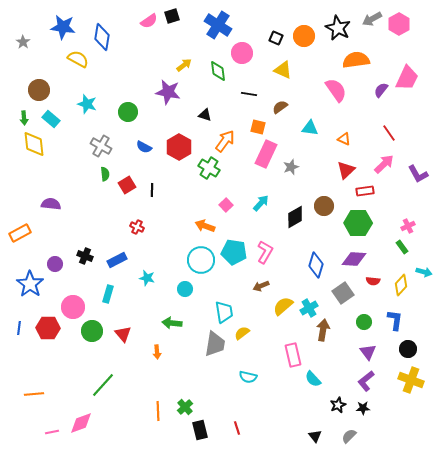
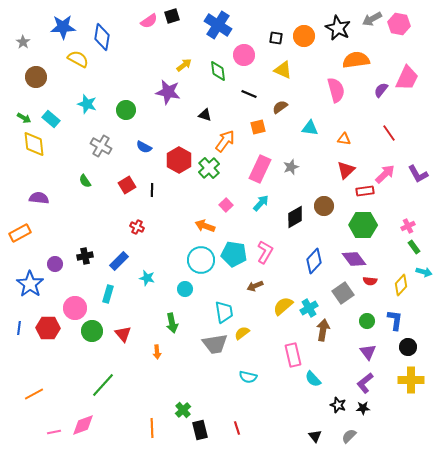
pink hexagon at (399, 24): rotated 20 degrees counterclockwise
blue star at (63, 27): rotated 10 degrees counterclockwise
black square at (276, 38): rotated 16 degrees counterclockwise
pink circle at (242, 53): moved 2 px right, 2 px down
brown circle at (39, 90): moved 3 px left, 13 px up
pink semicircle at (336, 90): rotated 20 degrees clockwise
black line at (249, 94): rotated 14 degrees clockwise
green circle at (128, 112): moved 2 px left, 2 px up
green arrow at (24, 118): rotated 56 degrees counterclockwise
orange square at (258, 127): rotated 28 degrees counterclockwise
orange triangle at (344, 139): rotated 16 degrees counterclockwise
red hexagon at (179, 147): moved 13 px down
pink rectangle at (266, 154): moved 6 px left, 15 px down
pink arrow at (384, 164): moved 1 px right, 10 px down
green cross at (209, 168): rotated 15 degrees clockwise
green semicircle at (105, 174): moved 20 px left, 7 px down; rotated 152 degrees clockwise
purple semicircle at (51, 204): moved 12 px left, 6 px up
green hexagon at (358, 223): moved 5 px right, 2 px down
green rectangle at (402, 247): moved 12 px right
cyan pentagon at (234, 252): moved 2 px down
black cross at (85, 256): rotated 35 degrees counterclockwise
purple diamond at (354, 259): rotated 50 degrees clockwise
blue rectangle at (117, 260): moved 2 px right, 1 px down; rotated 18 degrees counterclockwise
blue diamond at (316, 265): moved 2 px left, 4 px up; rotated 25 degrees clockwise
red semicircle at (373, 281): moved 3 px left
brown arrow at (261, 286): moved 6 px left
pink circle at (73, 307): moved 2 px right, 1 px down
green circle at (364, 322): moved 3 px right, 1 px up
green arrow at (172, 323): rotated 108 degrees counterclockwise
gray trapezoid at (215, 344): rotated 72 degrees clockwise
black circle at (408, 349): moved 2 px up
yellow cross at (411, 380): rotated 20 degrees counterclockwise
purple L-shape at (366, 381): moved 1 px left, 2 px down
orange line at (34, 394): rotated 24 degrees counterclockwise
black star at (338, 405): rotated 28 degrees counterclockwise
green cross at (185, 407): moved 2 px left, 3 px down
orange line at (158, 411): moved 6 px left, 17 px down
pink diamond at (81, 423): moved 2 px right, 2 px down
pink line at (52, 432): moved 2 px right
